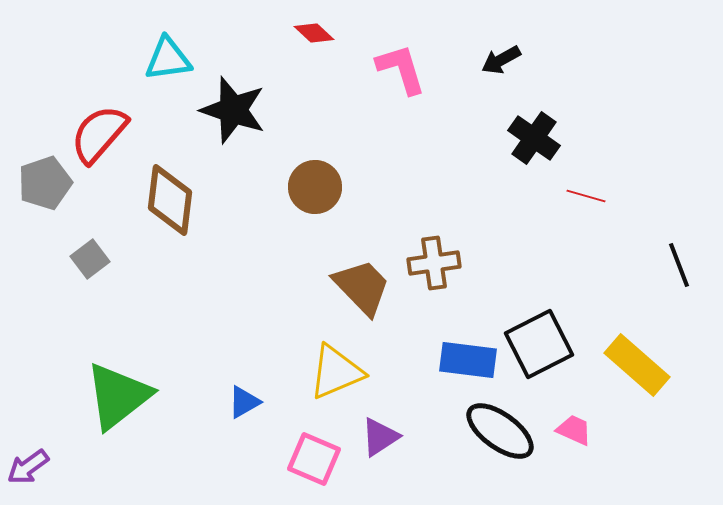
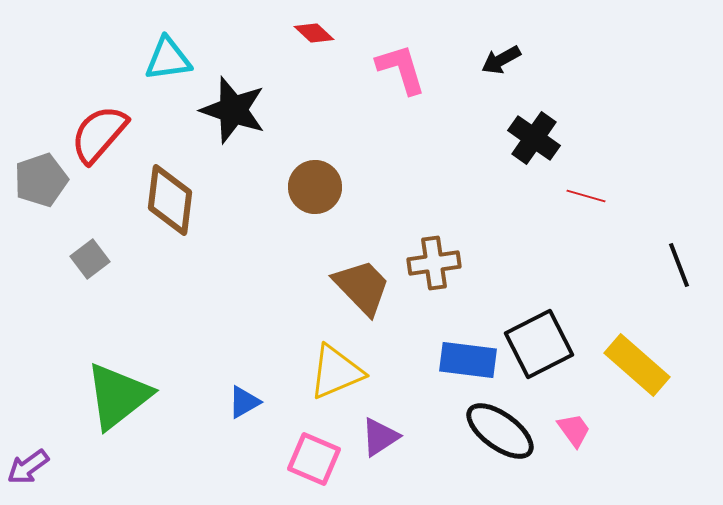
gray pentagon: moved 4 px left, 3 px up
pink trapezoid: rotated 30 degrees clockwise
